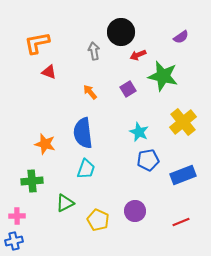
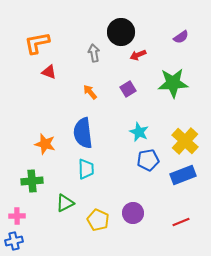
gray arrow: moved 2 px down
green star: moved 10 px right, 7 px down; rotated 16 degrees counterclockwise
yellow cross: moved 2 px right, 19 px down; rotated 8 degrees counterclockwise
cyan trapezoid: rotated 20 degrees counterclockwise
purple circle: moved 2 px left, 2 px down
